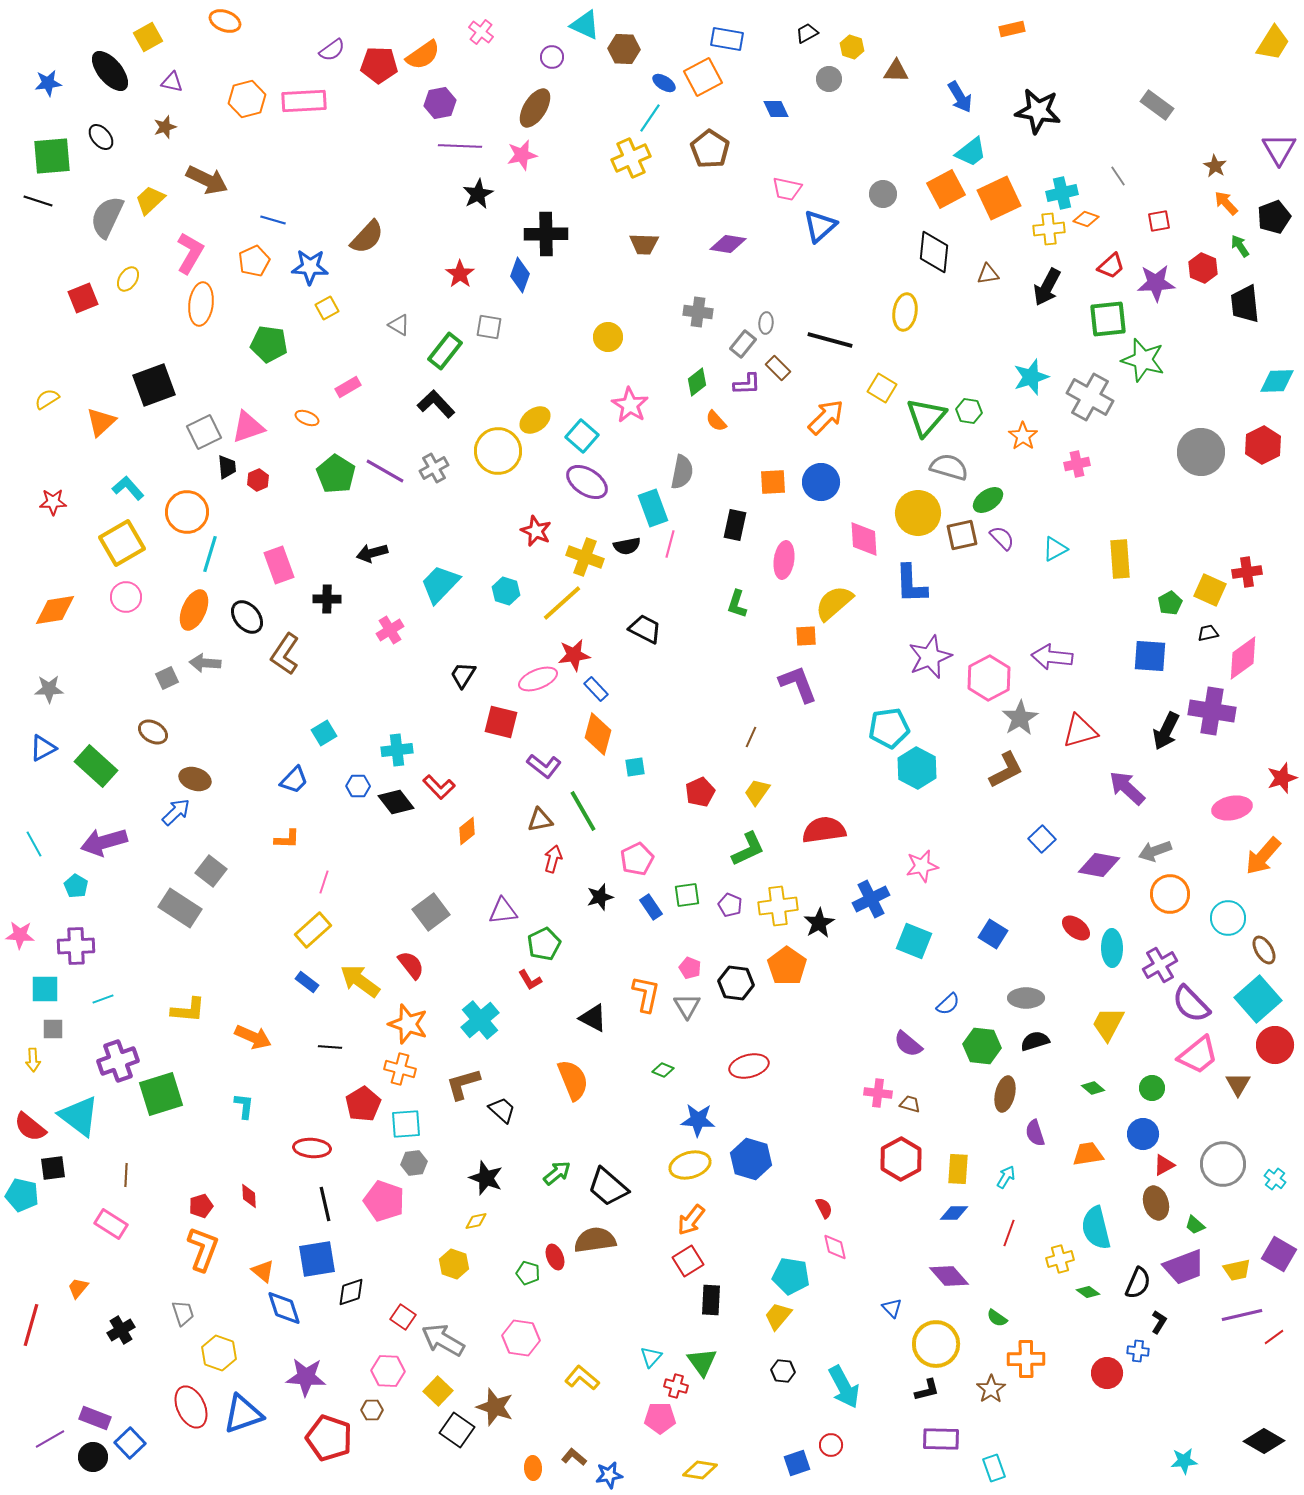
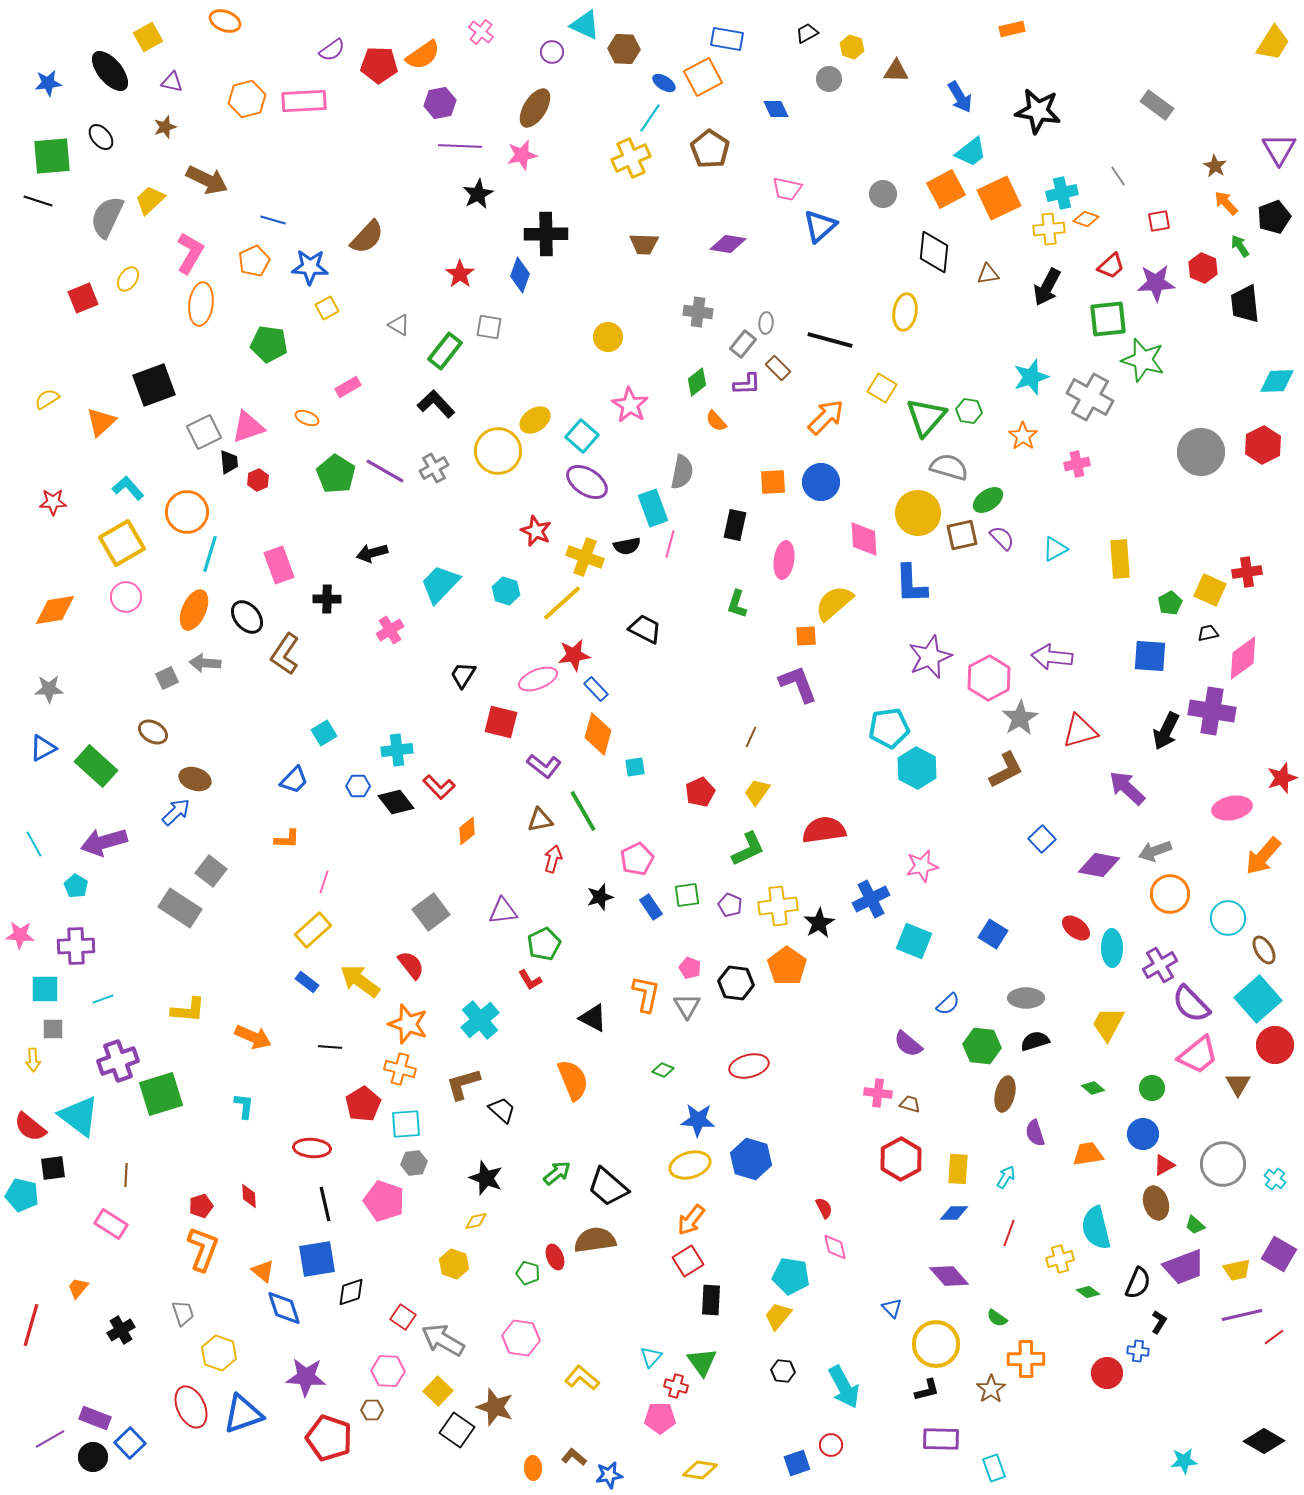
purple circle at (552, 57): moved 5 px up
black trapezoid at (227, 467): moved 2 px right, 5 px up
